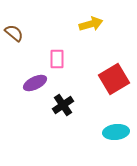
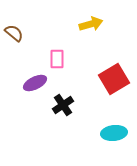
cyan ellipse: moved 2 px left, 1 px down
